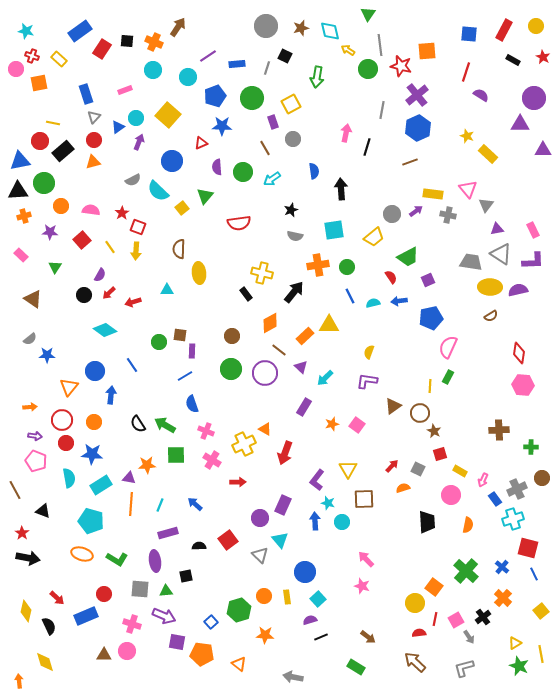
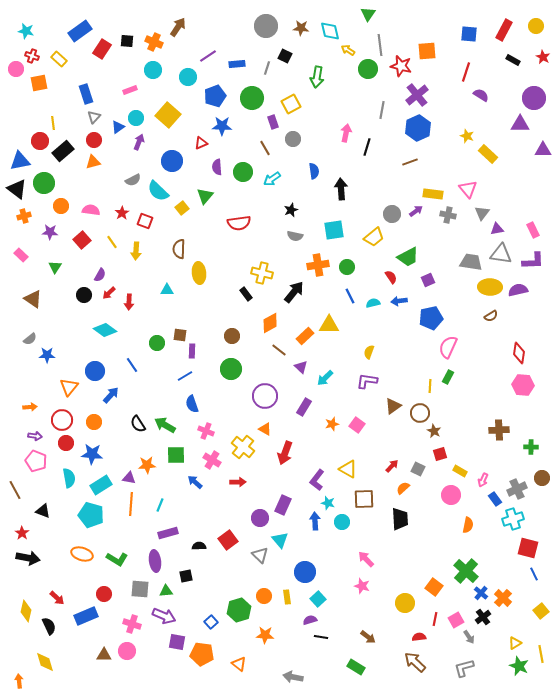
brown star at (301, 28): rotated 21 degrees clockwise
pink rectangle at (125, 90): moved 5 px right
yellow line at (53, 123): rotated 72 degrees clockwise
black triangle at (18, 191): moved 1 px left, 2 px up; rotated 40 degrees clockwise
gray triangle at (486, 205): moved 4 px left, 8 px down
red square at (138, 227): moved 7 px right, 6 px up
yellow line at (110, 247): moved 2 px right, 5 px up
gray triangle at (501, 254): rotated 25 degrees counterclockwise
red arrow at (133, 302): moved 4 px left; rotated 70 degrees counterclockwise
green circle at (159, 342): moved 2 px left, 1 px down
purple circle at (265, 373): moved 23 px down
blue arrow at (111, 395): rotated 36 degrees clockwise
yellow cross at (244, 444): moved 1 px left, 3 px down; rotated 25 degrees counterclockwise
yellow triangle at (348, 469): rotated 30 degrees counterclockwise
orange semicircle at (403, 488): rotated 24 degrees counterclockwise
blue arrow at (195, 504): moved 22 px up
cyan pentagon at (91, 521): moved 6 px up
black trapezoid at (427, 522): moved 27 px left, 3 px up
blue cross at (502, 567): moved 21 px left, 26 px down
yellow circle at (415, 603): moved 10 px left
red semicircle at (419, 633): moved 4 px down
black line at (321, 637): rotated 32 degrees clockwise
